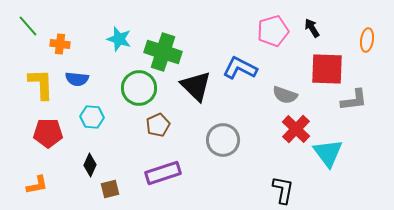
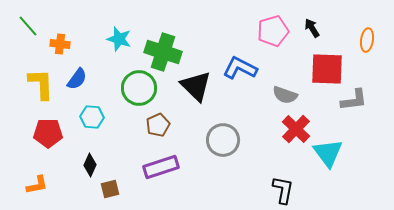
blue semicircle: rotated 60 degrees counterclockwise
purple rectangle: moved 2 px left, 6 px up
